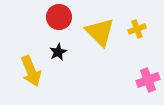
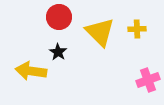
yellow cross: rotated 18 degrees clockwise
black star: rotated 12 degrees counterclockwise
yellow arrow: rotated 120 degrees clockwise
